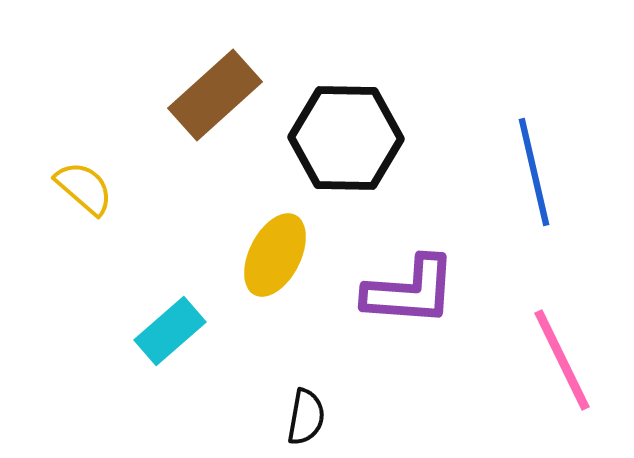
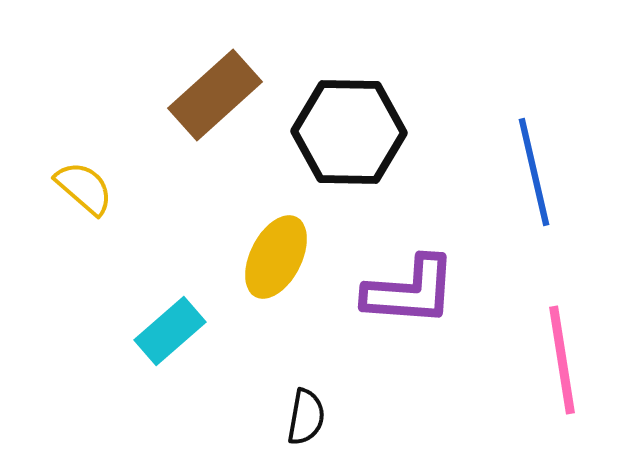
black hexagon: moved 3 px right, 6 px up
yellow ellipse: moved 1 px right, 2 px down
pink line: rotated 17 degrees clockwise
